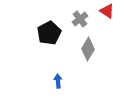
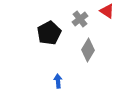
gray diamond: moved 1 px down
